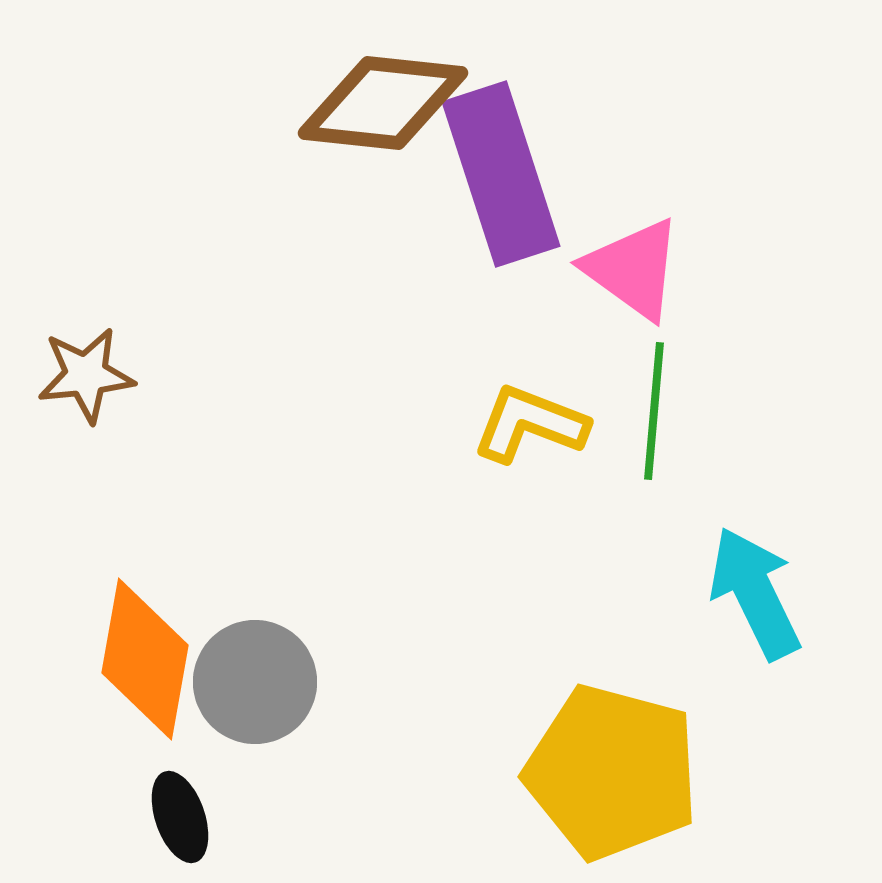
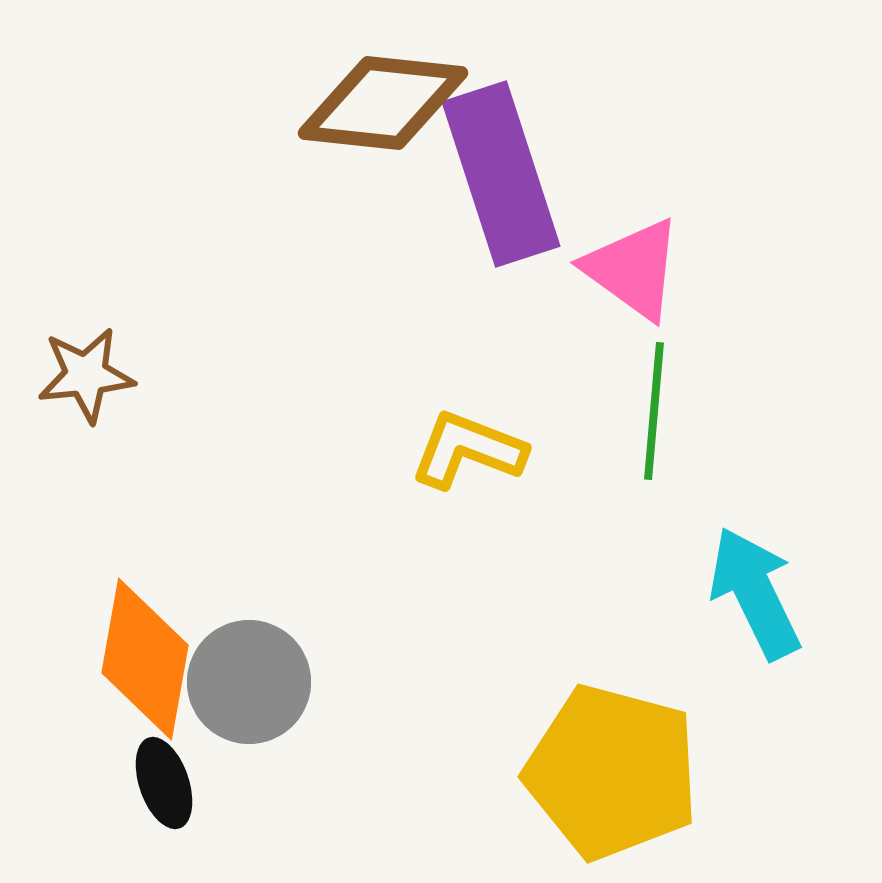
yellow L-shape: moved 62 px left, 26 px down
gray circle: moved 6 px left
black ellipse: moved 16 px left, 34 px up
